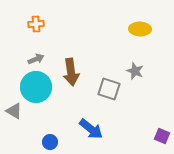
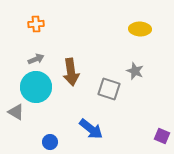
gray triangle: moved 2 px right, 1 px down
